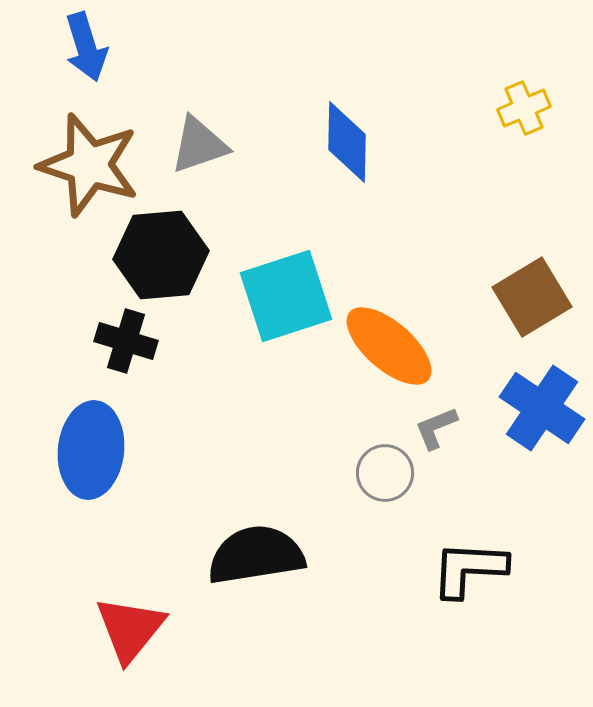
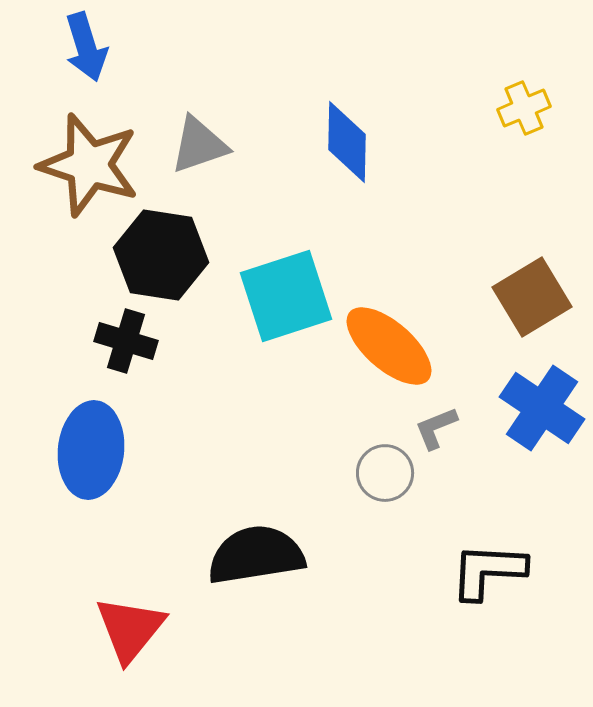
black hexagon: rotated 14 degrees clockwise
black L-shape: moved 19 px right, 2 px down
